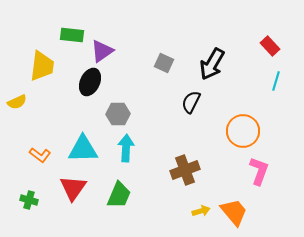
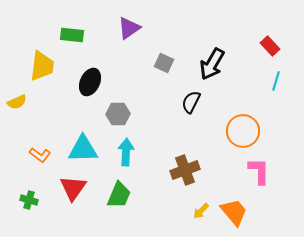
purple triangle: moved 27 px right, 23 px up
cyan arrow: moved 4 px down
pink L-shape: rotated 20 degrees counterclockwise
yellow arrow: rotated 150 degrees clockwise
